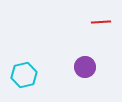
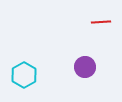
cyan hexagon: rotated 15 degrees counterclockwise
